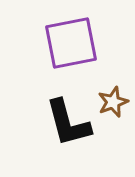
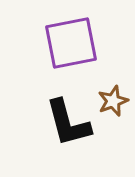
brown star: moved 1 px up
